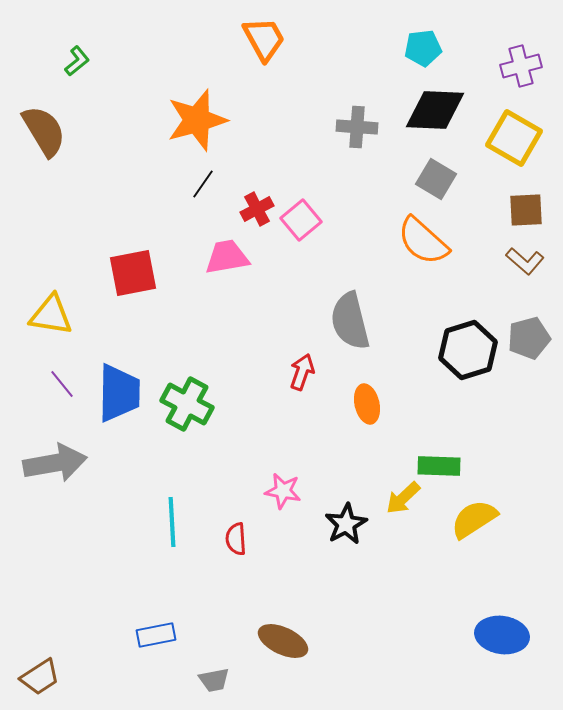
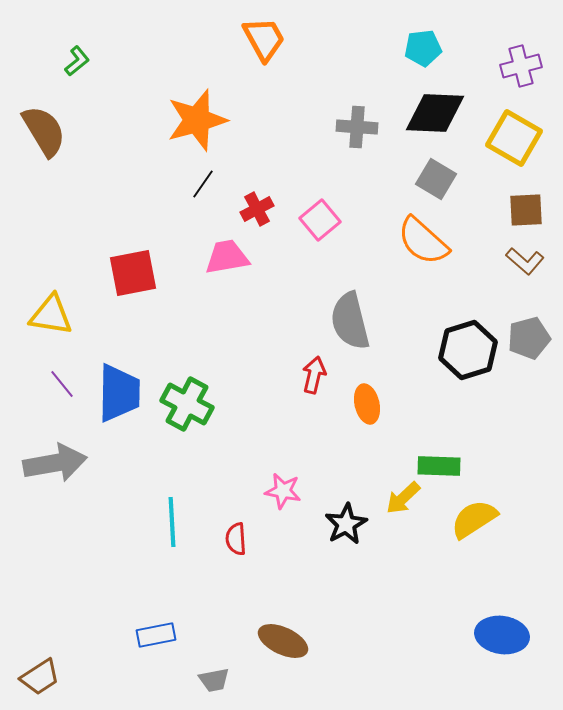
black diamond: moved 3 px down
pink square: moved 19 px right
red arrow: moved 12 px right, 3 px down; rotated 6 degrees counterclockwise
